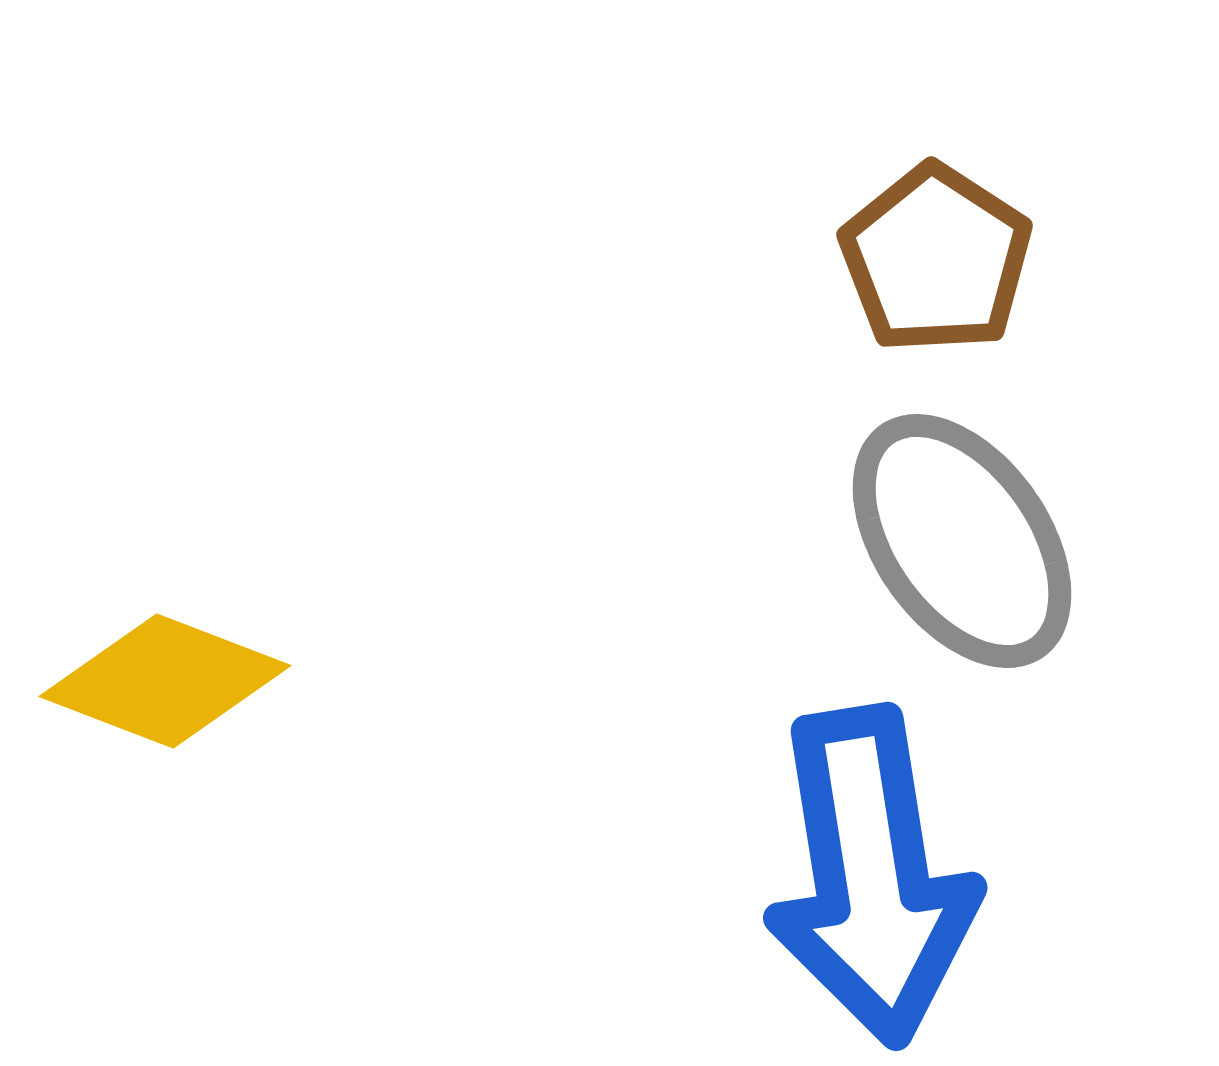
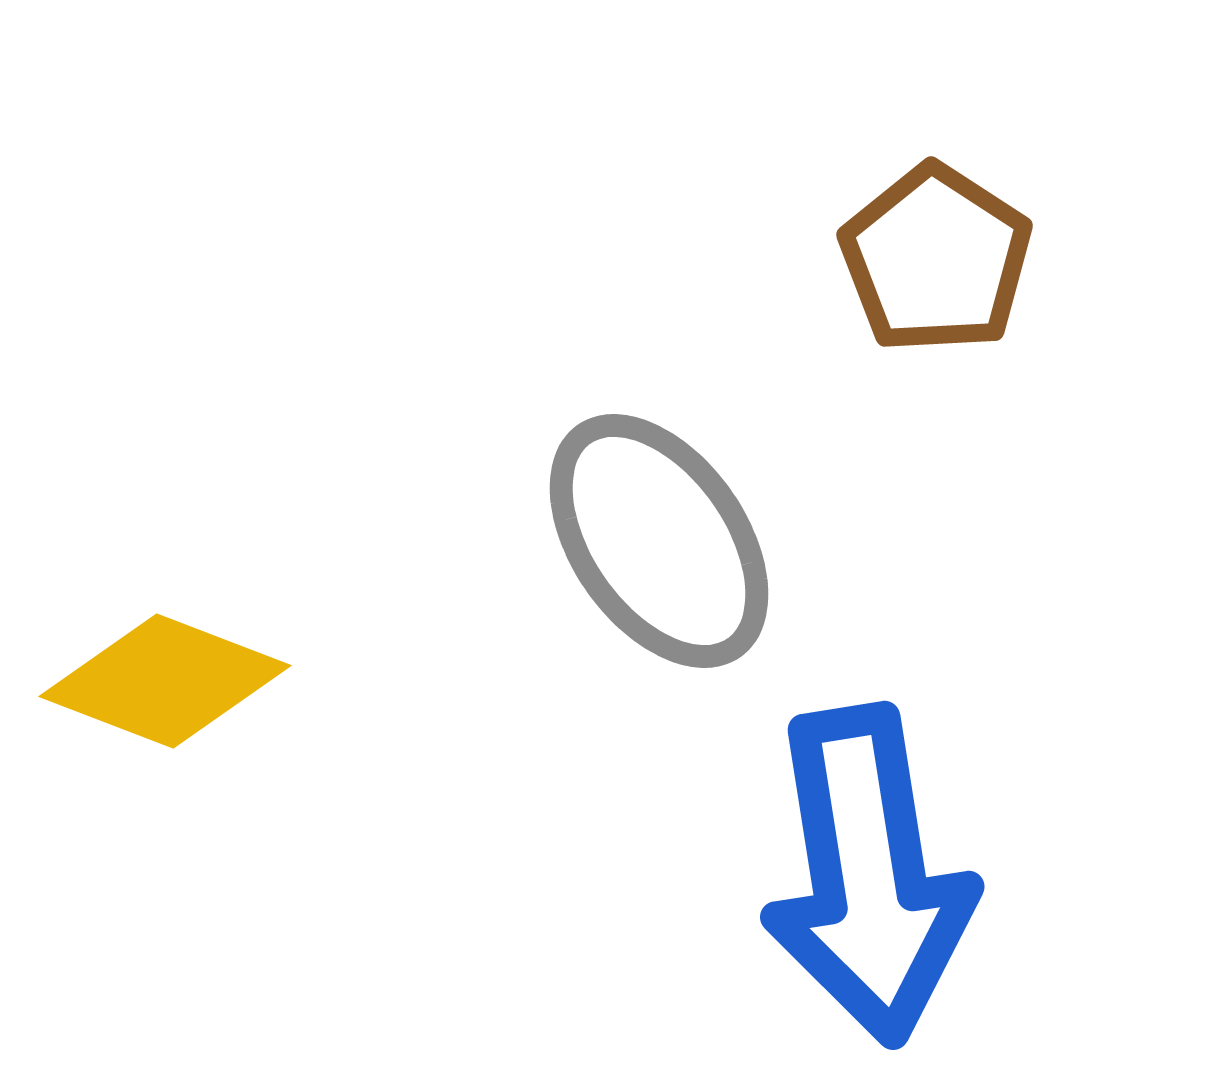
gray ellipse: moved 303 px left
blue arrow: moved 3 px left, 1 px up
